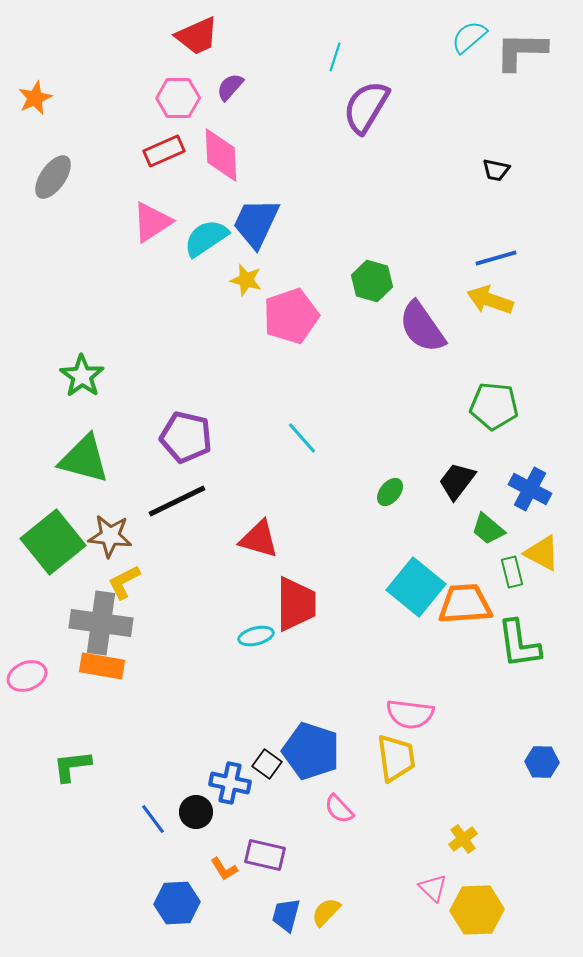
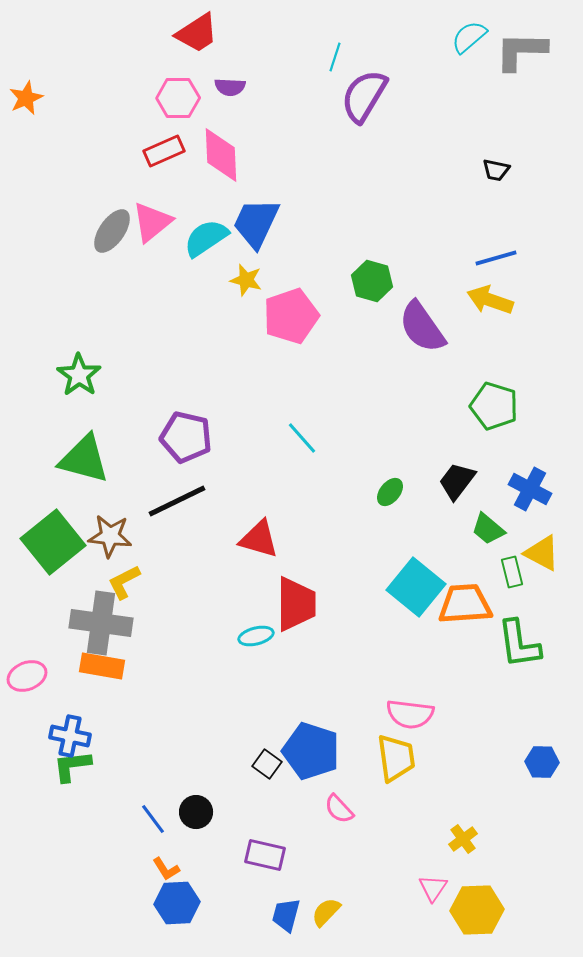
red trapezoid at (197, 36): moved 3 px up; rotated 9 degrees counterclockwise
purple semicircle at (230, 87): rotated 128 degrees counterclockwise
orange star at (35, 98): moved 9 px left
purple semicircle at (366, 107): moved 2 px left, 11 px up
gray ellipse at (53, 177): moved 59 px right, 54 px down
pink triangle at (152, 222): rotated 6 degrees counterclockwise
green star at (82, 376): moved 3 px left, 1 px up
green pentagon at (494, 406): rotated 12 degrees clockwise
blue cross at (230, 783): moved 160 px left, 47 px up
orange L-shape at (224, 869): moved 58 px left
pink triangle at (433, 888): rotated 20 degrees clockwise
